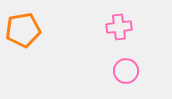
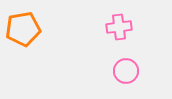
orange pentagon: moved 1 px up
